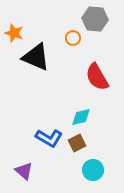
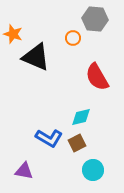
orange star: moved 1 px left, 1 px down
purple triangle: rotated 30 degrees counterclockwise
